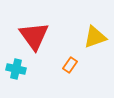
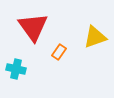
red triangle: moved 1 px left, 9 px up
orange rectangle: moved 11 px left, 13 px up
